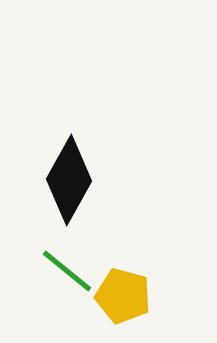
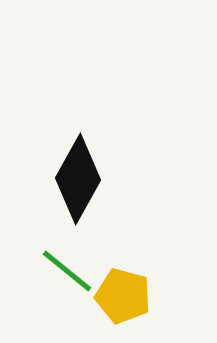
black diamond: moved 9 px right, 1 px up
